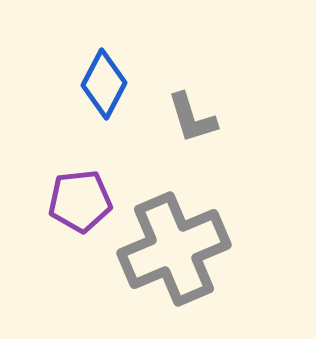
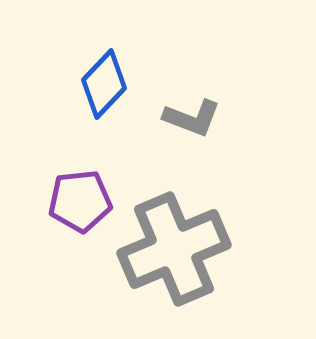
blue diamond: rotated 16 degrees clockwise
gray L-shape: rotated 52 degrees counterclockwise
